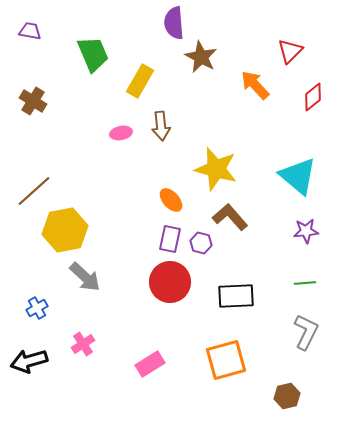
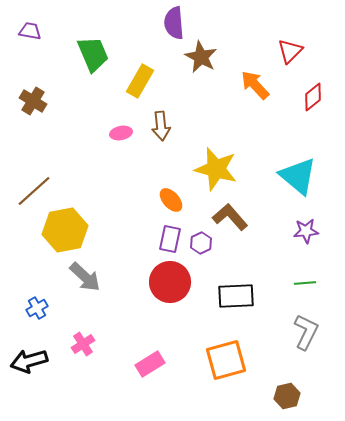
purple hexagon: rotated 20 degrees clockwise
